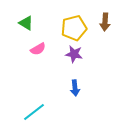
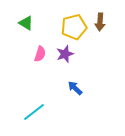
brown arrow: moved 5 px left
yellow pentagon: moved 1 px up
pink semicircle: moved 2 px right, 5 px down; rotated 42 degrees counterclockwise
purple star: moved 9 px left; rotated 30 degrees counterclockwise
blue arrow: rotated 140 degrees clockwise
